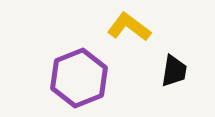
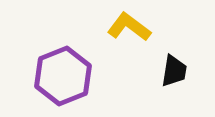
purple hexagon: moved 16 px left, 2 px up
